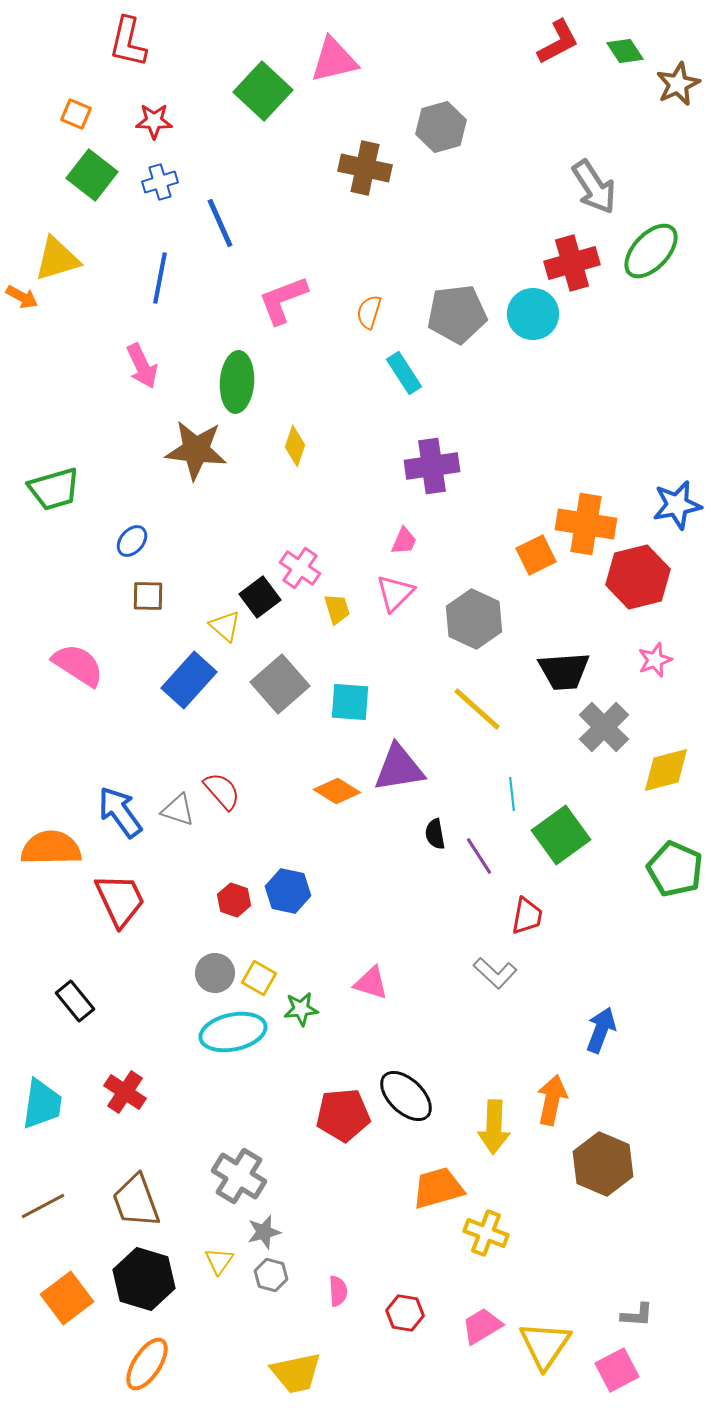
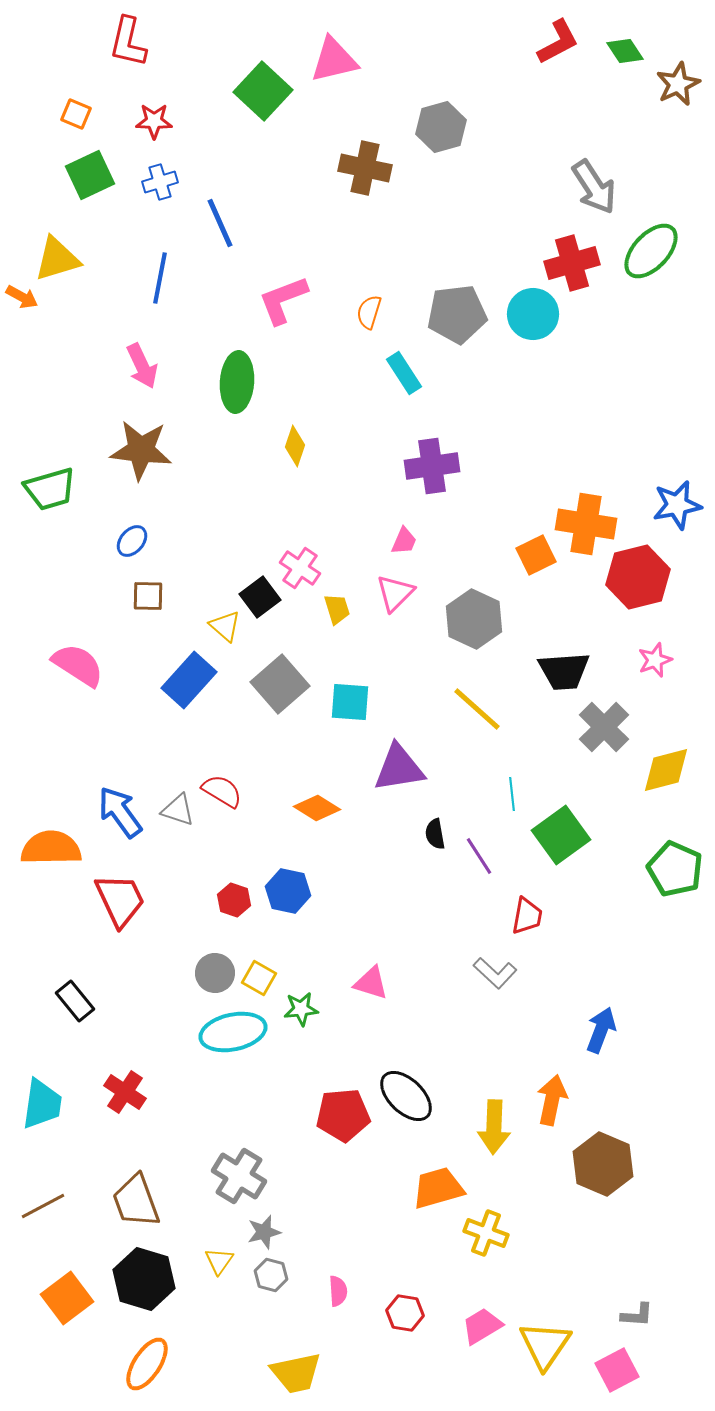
green square at (92, 175): moved 2 px left; rotated 27 degrees clockwise
brown star at (196, 450): moved 55 px left
green trapezoid at (54, 489): moved 4 px left
red semicircle at (222, 791): rotated 18 degrees counterclockwise
orange diamond at (337, 791): moved 20 px left, 17 px down
